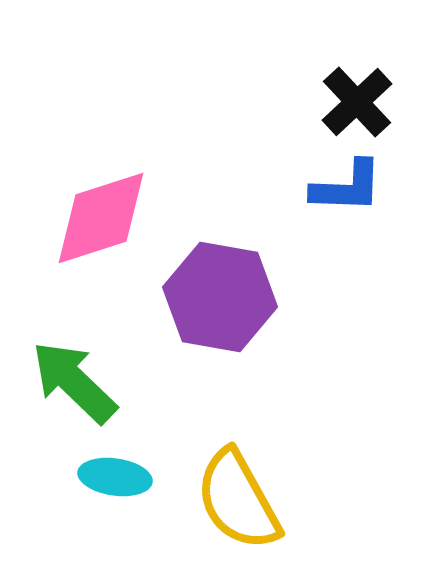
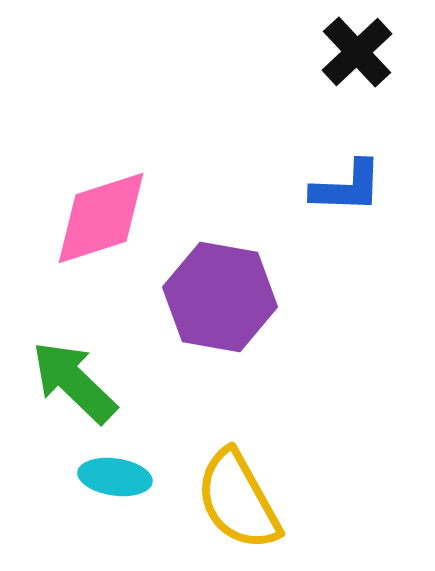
black cross: moved 50 px up
